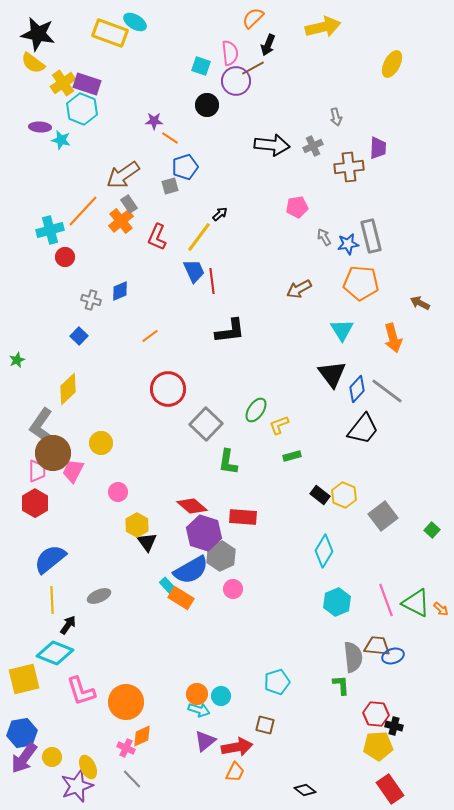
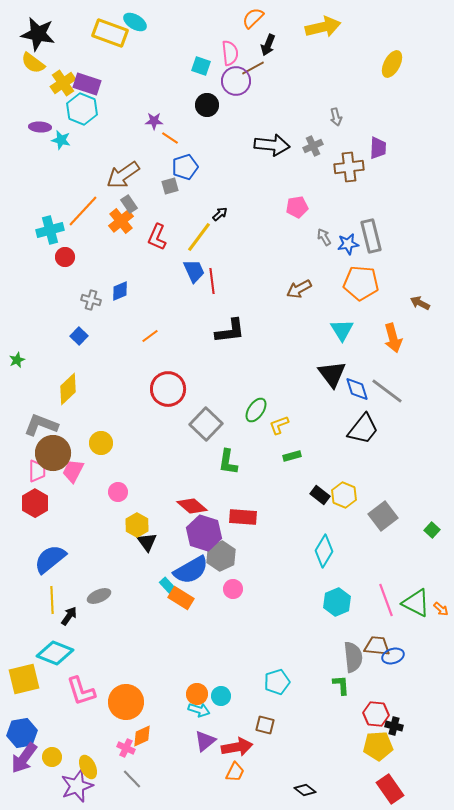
blue diamond at (357, 389): rotated 60 degrees counterclockwise
gray L-shape at (41, 425): rotated 76 degrees clockwise
black arrow at (68, 625): moved 1 px right, 9 px up
